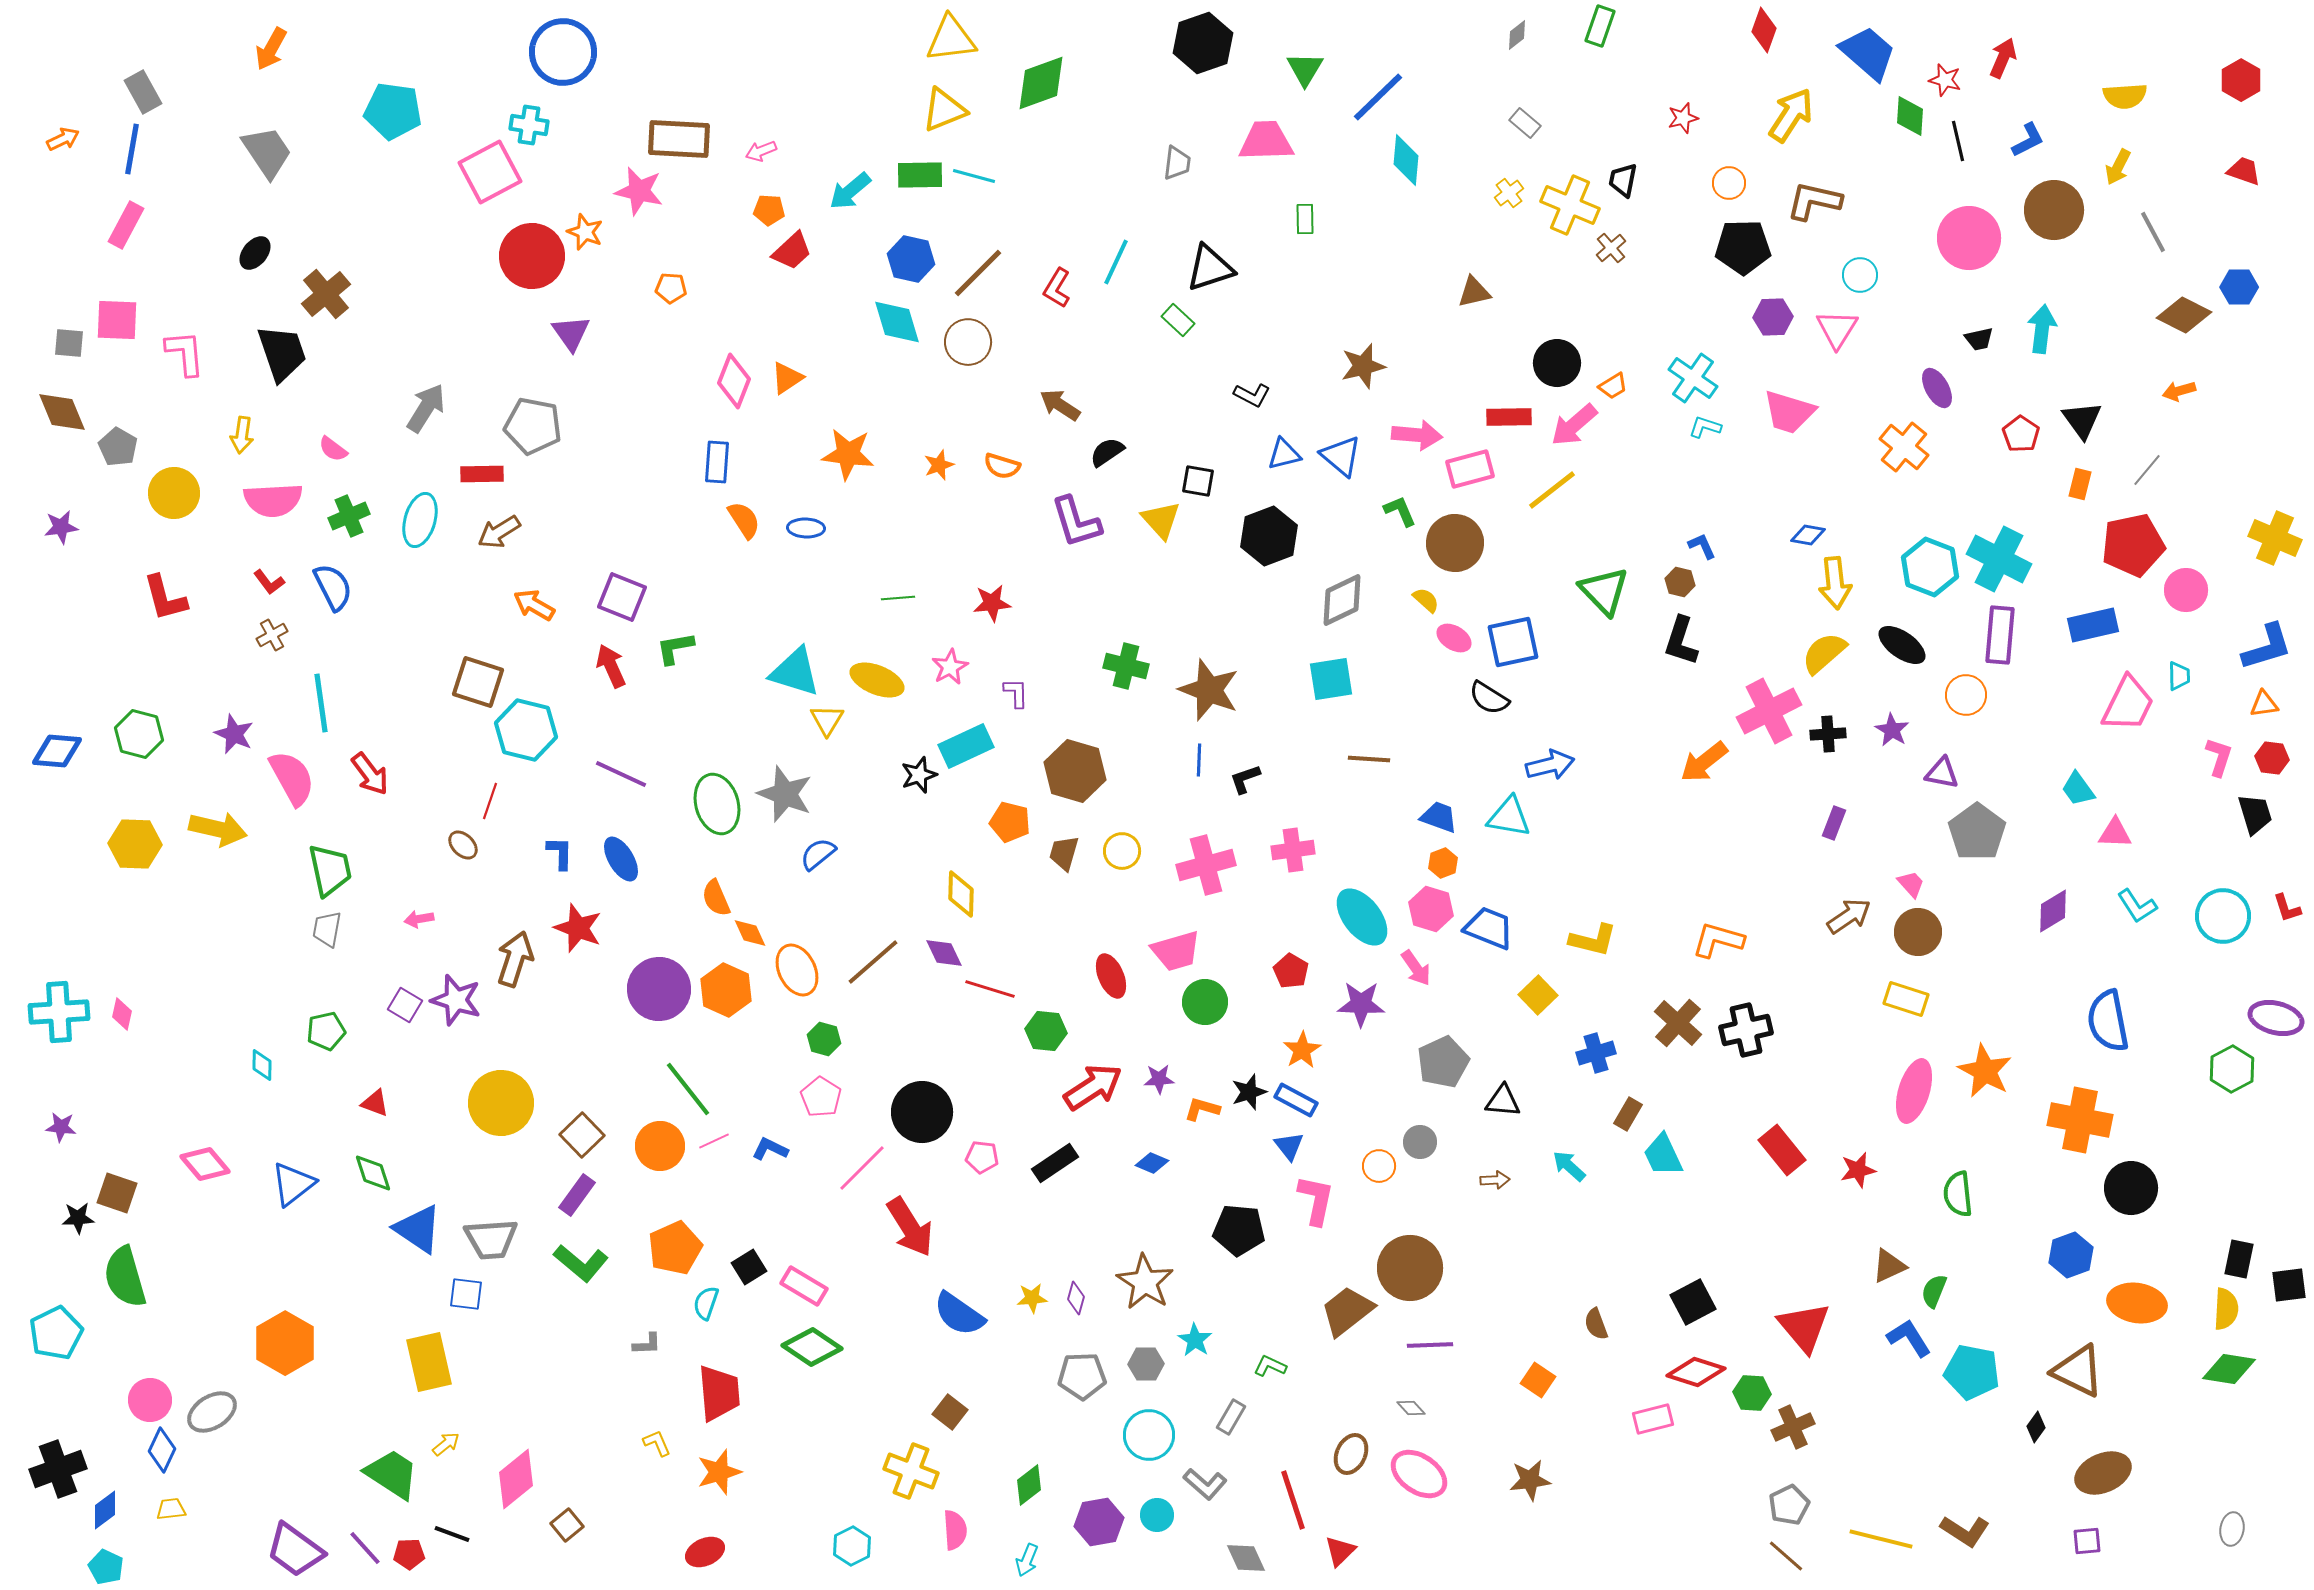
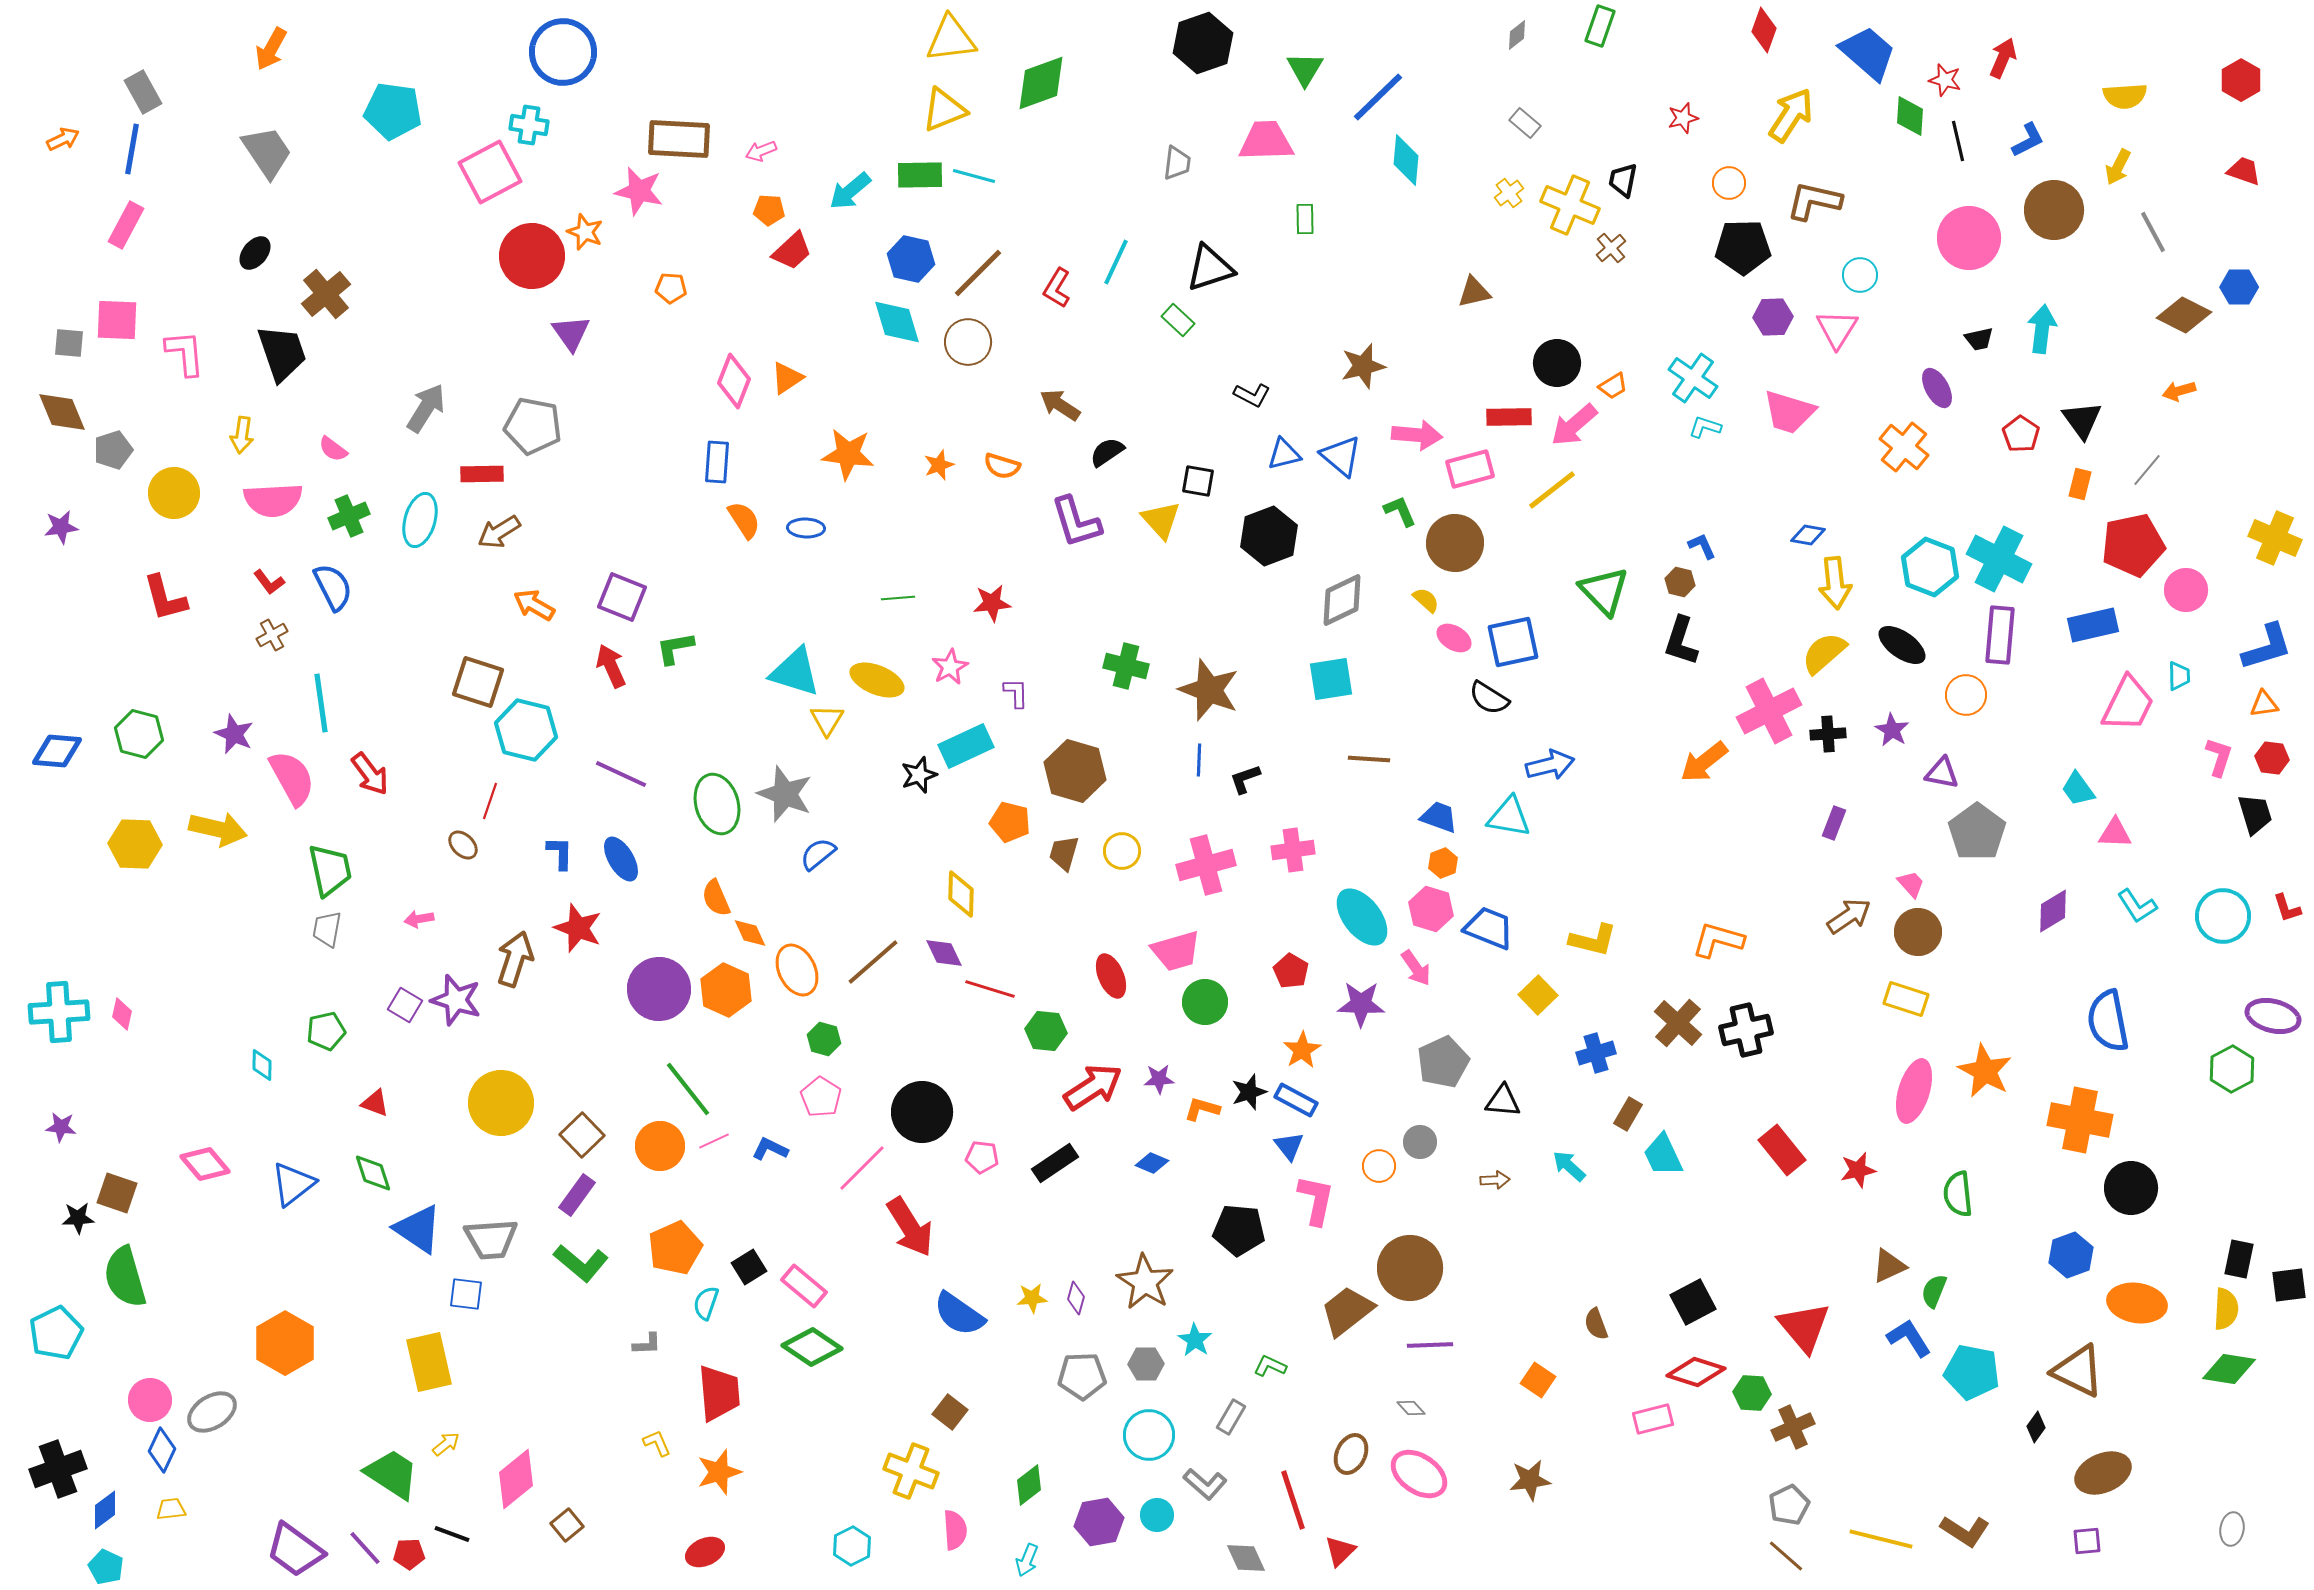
gray pentagon at (118, 447): moved 5 px left, 3 px down; rotated 24 degrees clockwise
purple ellipse at (2276, 1018): moved 3 px left, 2 px up
pink rectangle at (804, 1286): rotated 9 degrees clockwise
